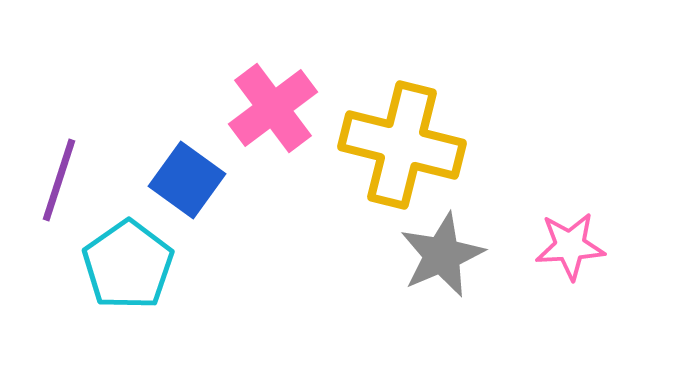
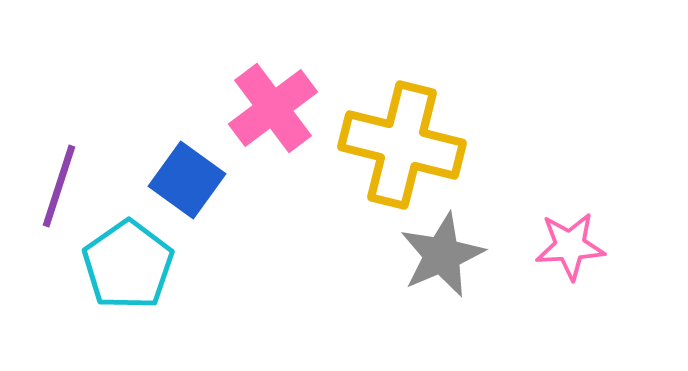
purple line: moved 6 px down
